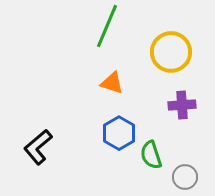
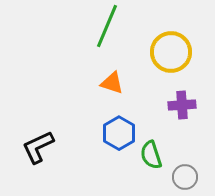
black L-shape: rotated 15 degrees clockwise
